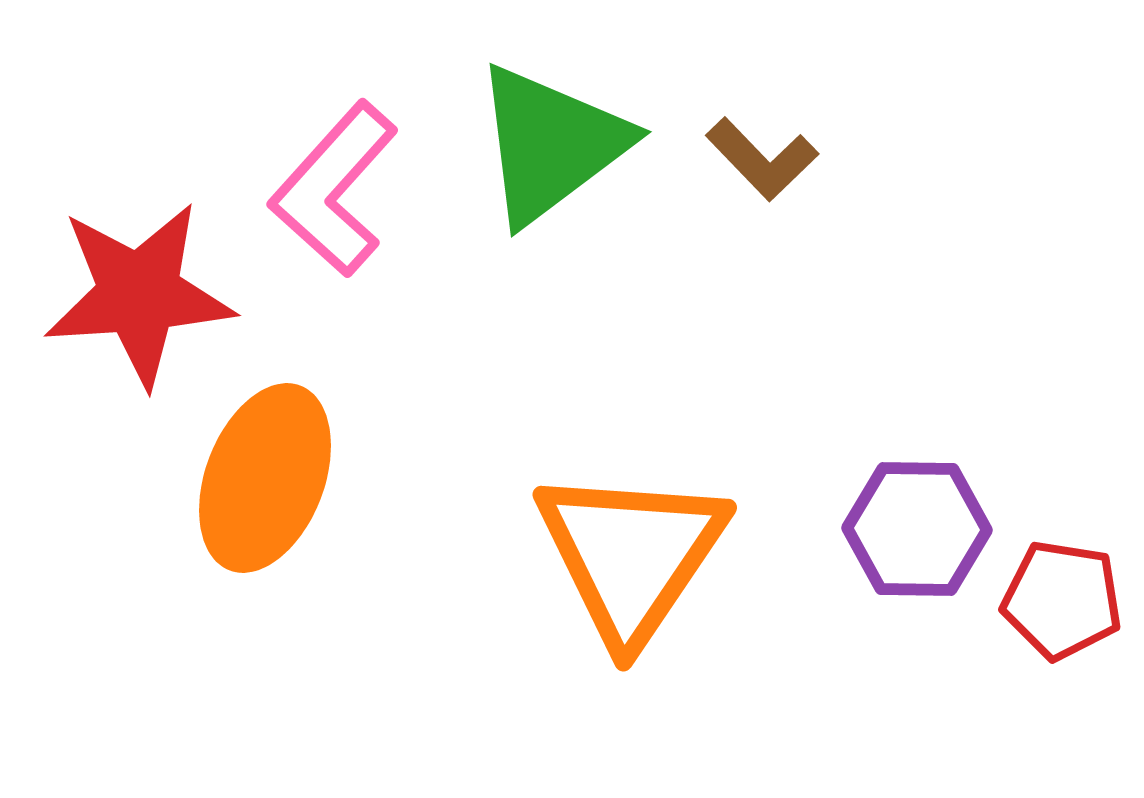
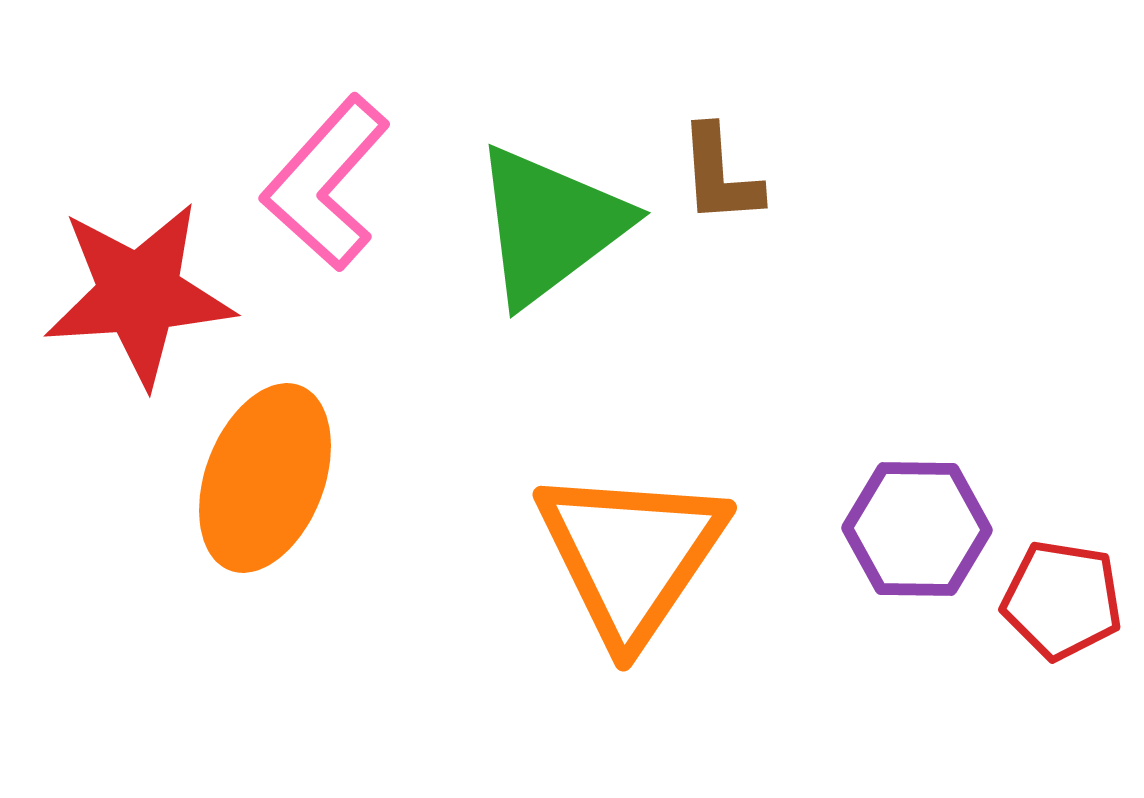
green triangle: moved 1 px left, 81 px down
brown L-shape: moved 42 px left, 16 px down; rotated 40 degrees clockwise
pink L-shape: moved 8 px left, 6 px up
